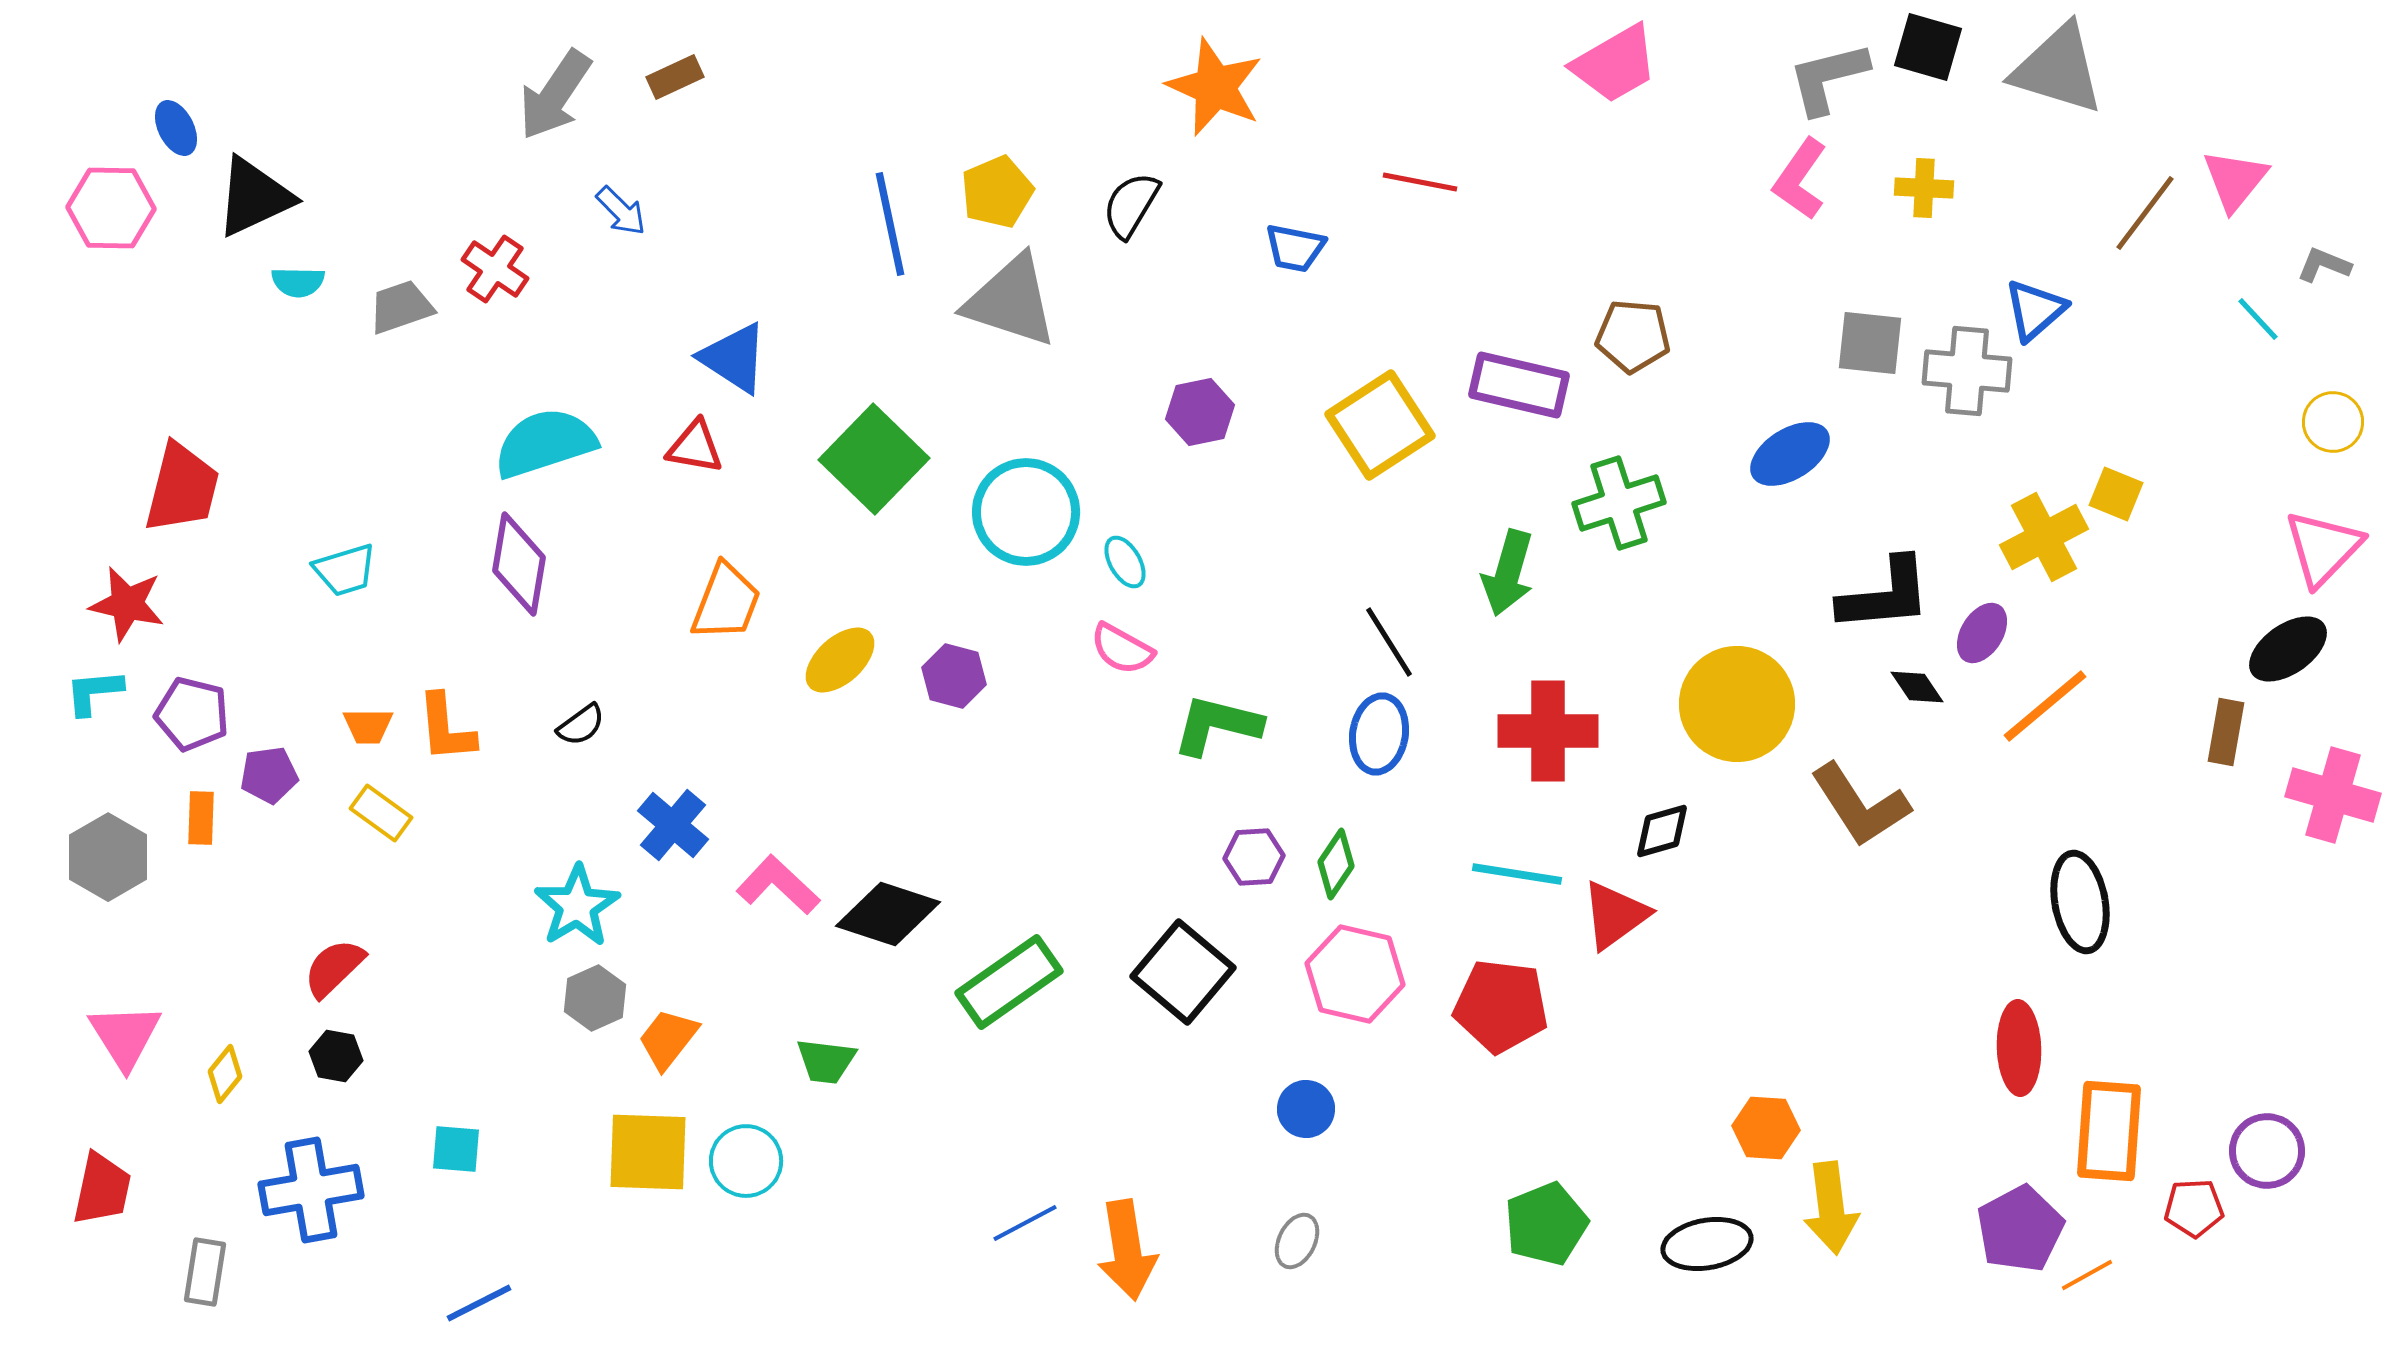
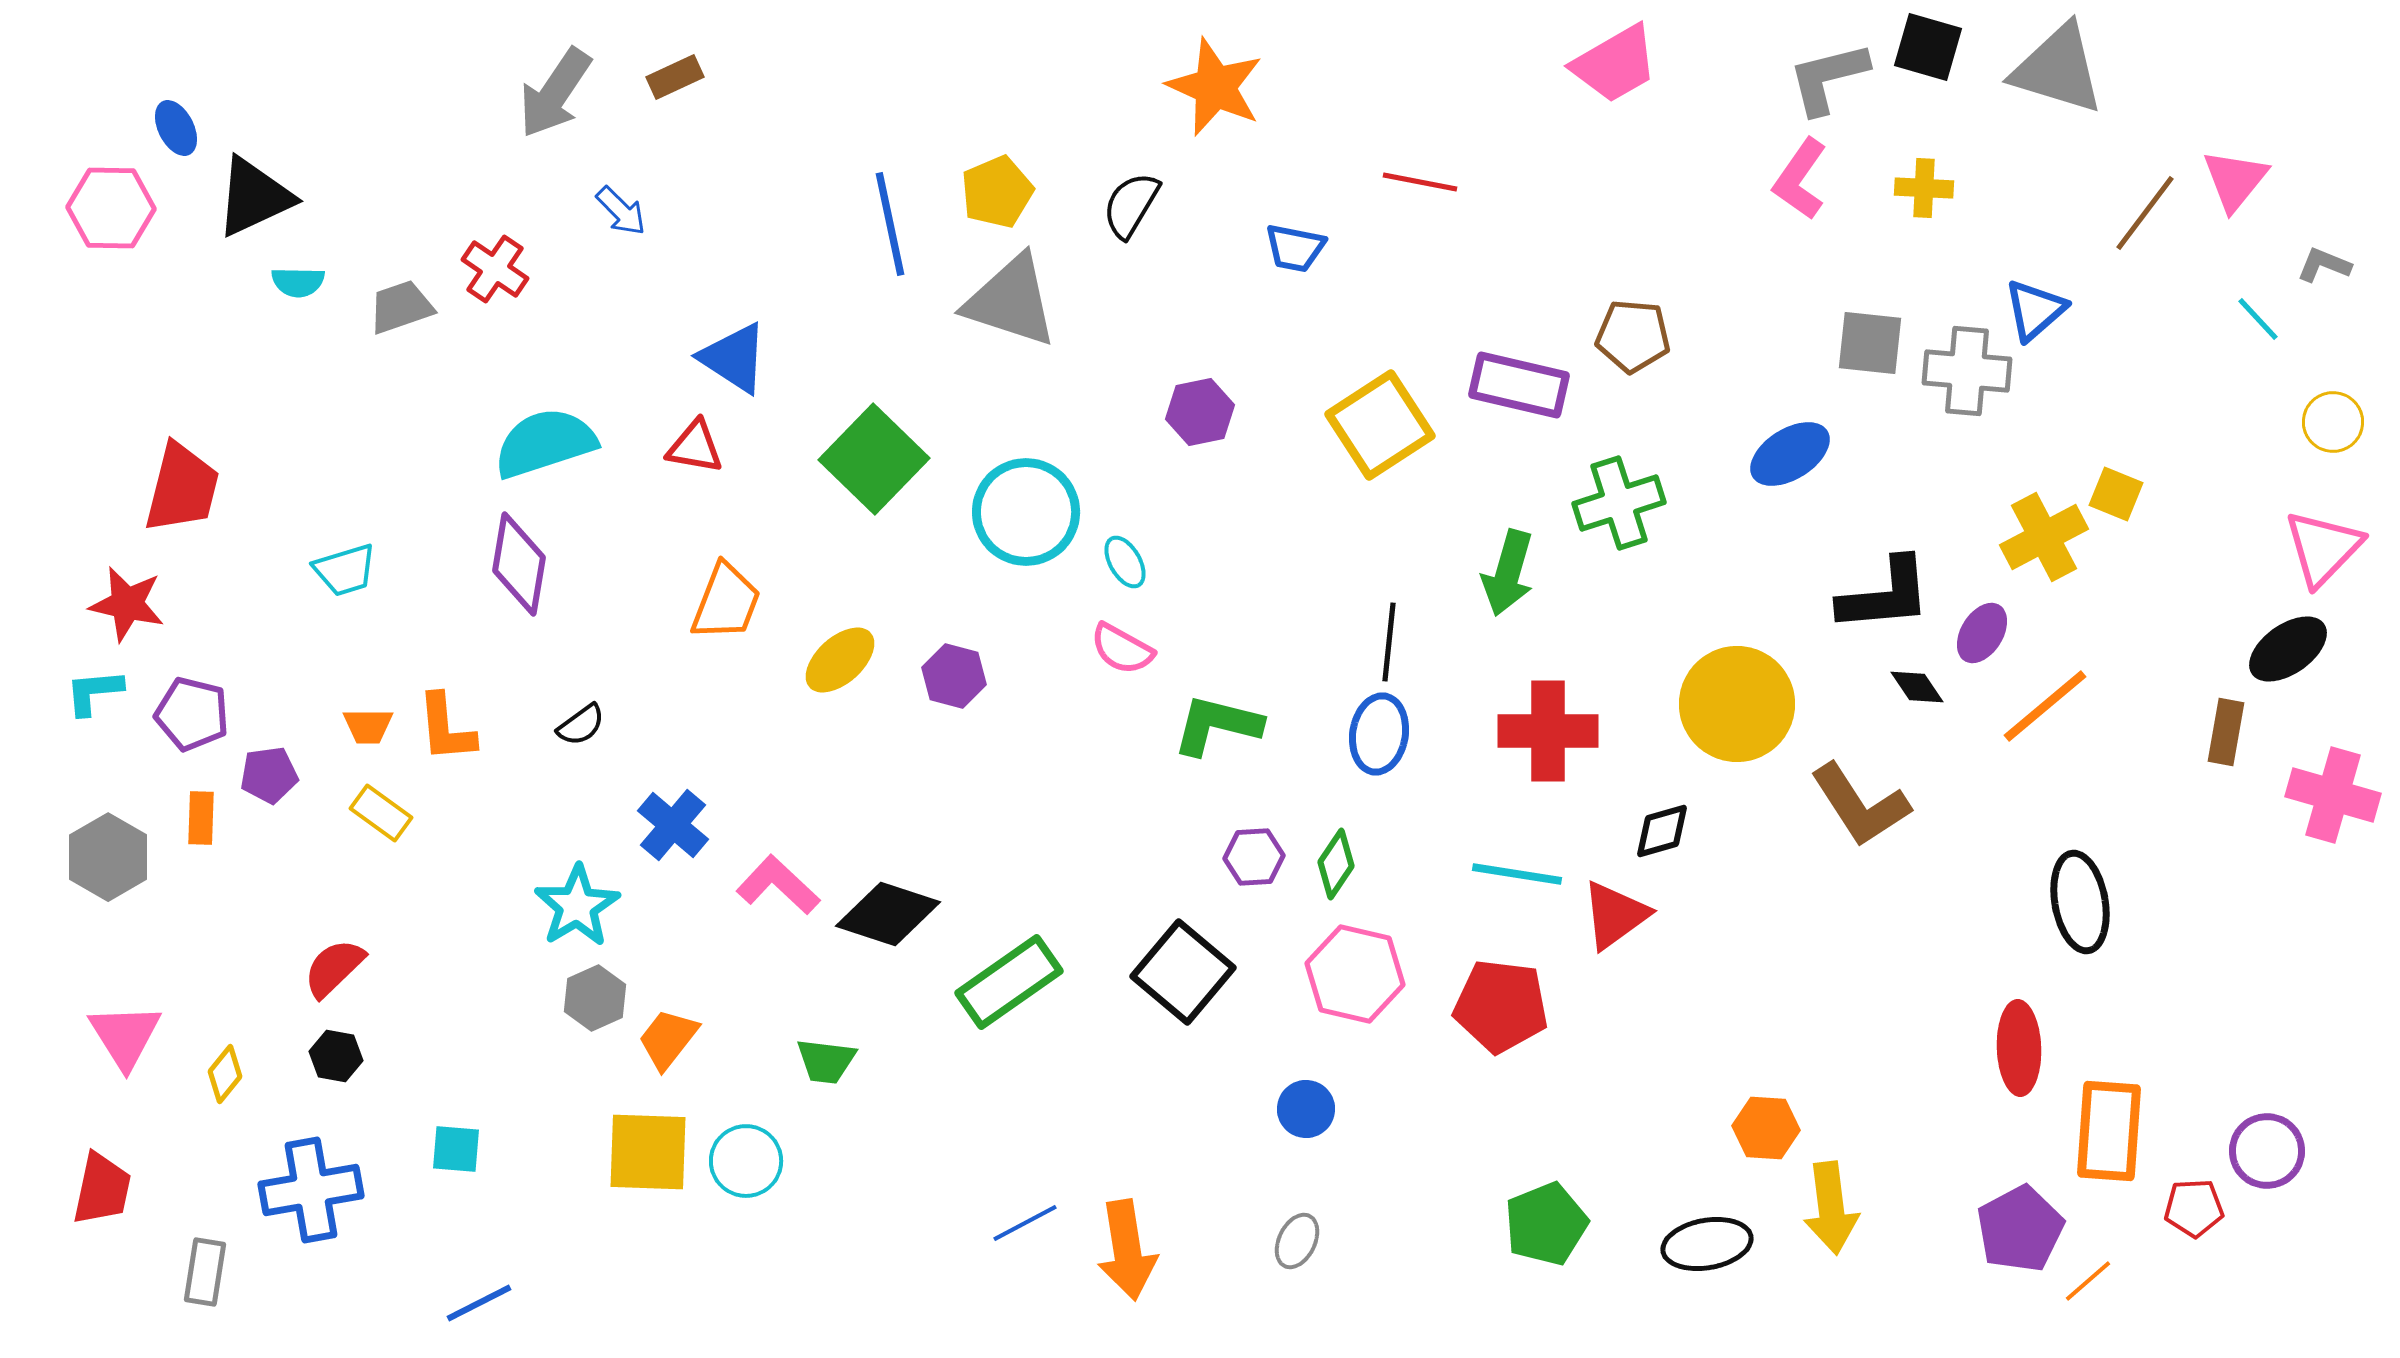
gray arrow at (555, 95): moved 2 px up
black line at (1389, 642): rotated 38 degrees clockwise
orange line at (2087, 1275): moved 1 px right, 6 px down; rotated 12 degrees counterclockwise
